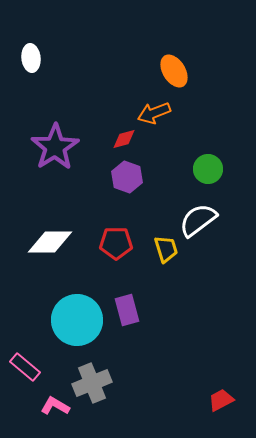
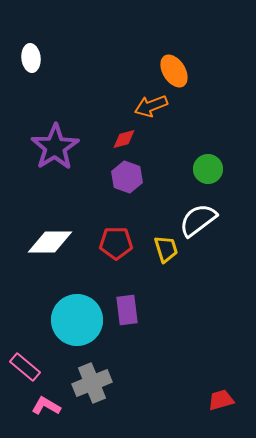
orange arrow: moved 3 px left, 7 px up
purple rectangle: rotated 8 degrees clockwise
red trapezoid: rotated 12 degrees clockwise
pink L-shape: moved 9 px left
